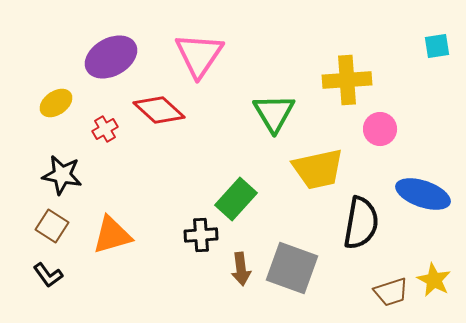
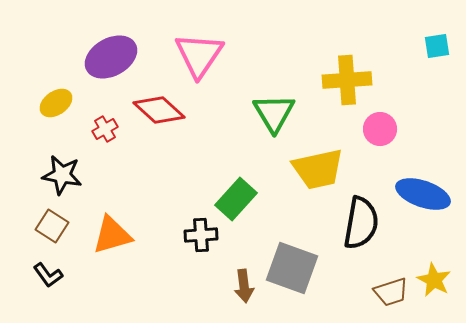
brown arrow: moved 3 px right, 17 px down
